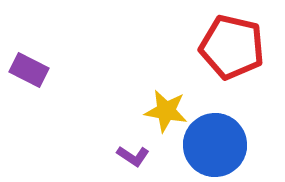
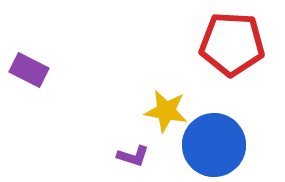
red pentagon: moved 3 px up; rotated 10 degrees counterclockwise
blue circle: moved 1 px left
purple L-shape: rotated 16 degrees counterclockwise
